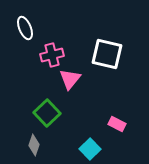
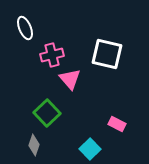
pink triangle: rotated 20 degrees counterclockwise
